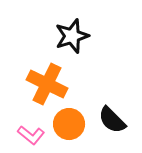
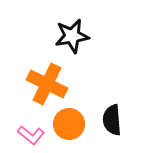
black star: rotated 8 degrees clockwise
black semicircle: rotated 40 degrees clockwise
